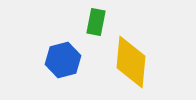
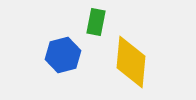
blue hexagon: moved 5 px up
